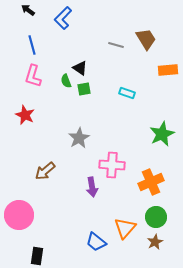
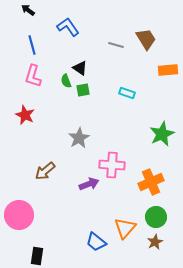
blue L-shape: moved 5 px right, 9 px down; rotated 100 degrees clockwise
green square: moved 1 px left, 1 px down
purple arrow: moved 3 px left, 3 px up; rotated 102 degrees counterclockwise
